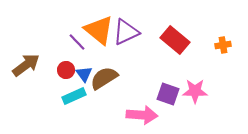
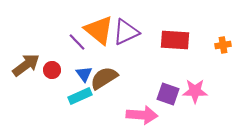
red rectangle: rotated 36 degrees counterclockwise
red circle: moved 14 px left
cyan rectangle: moved 6 px right
